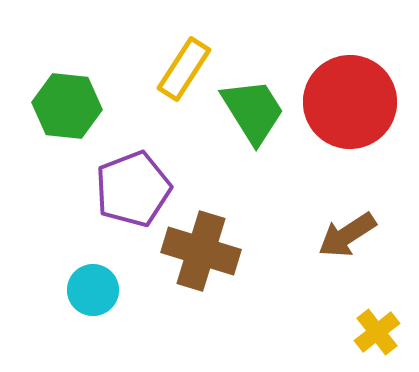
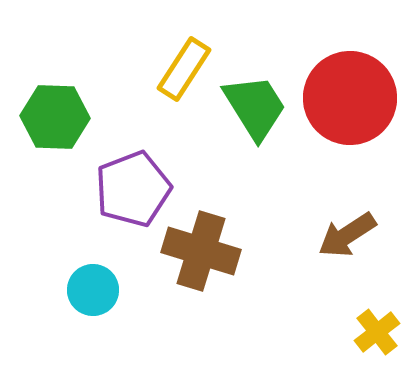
red circle: moved 4 px up
green hexagon: moved 12 px left, 11 px down; rotated 4 degrees counterclockwise
green trapezoid: moved 2 px right, 4 px up
